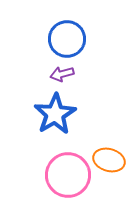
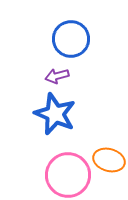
blue circle: moved 4 px right
purple arrow: moved 5 px left, 2 px down
blue star: rotated 18 degrees counterclockwise
